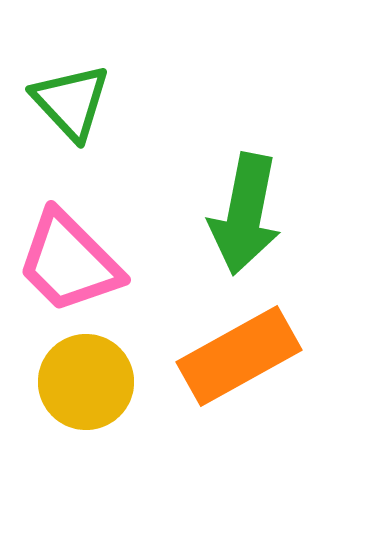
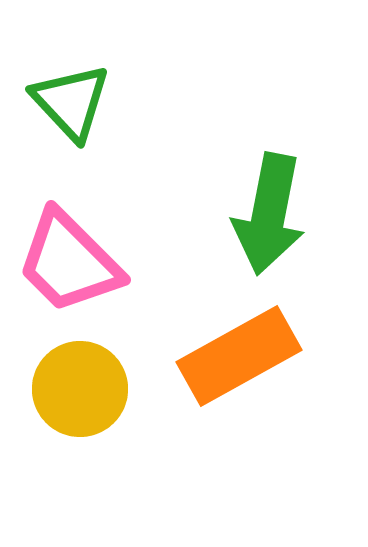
green arrow: moved 24 px right
yellow circle: moved 6 px left, 7 px down
